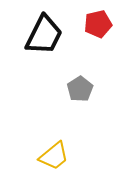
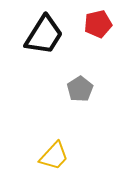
black trapezoid: rotated 6 degrees clockwise
yellow trapezoid: rotated 8 degrees counterclockwise
